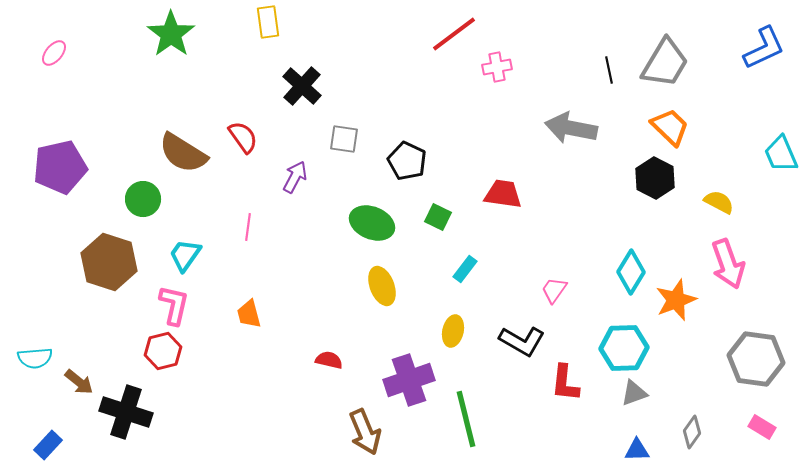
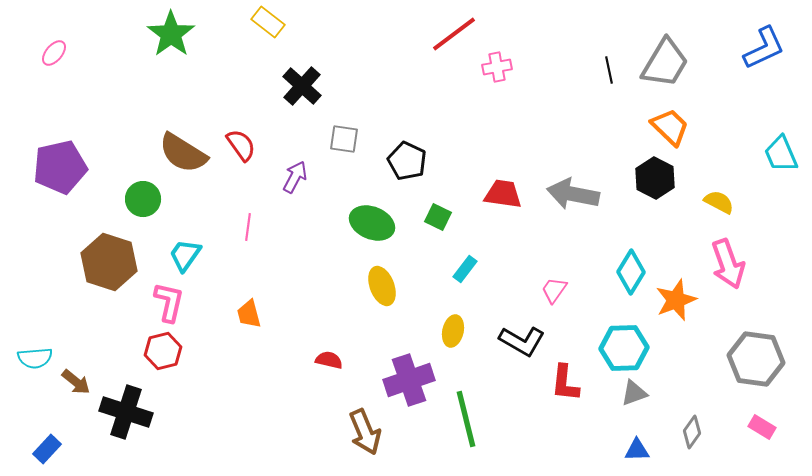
yellow rectangle at (268, 22): rotated 44 degrees counterclockwise
gray arrow at (571, 128): moved 2 px right, 66 px down
red semicircle at (243, 137): moved 2 px left, 8 px down
pink L-shape at (174, 305): moved 5 px left, 3 px up
brown arrow at (79, 382): moved 3 px left
blue rectangle at (48, 445): moved 1 px left, 4 px down
